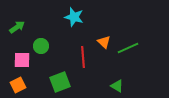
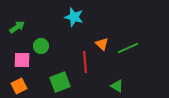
orange triangle: moved 2 px left, 2 px down
red line: moved 2 px right, 5 px down
orange square: moved 1 px right, 1 px down
